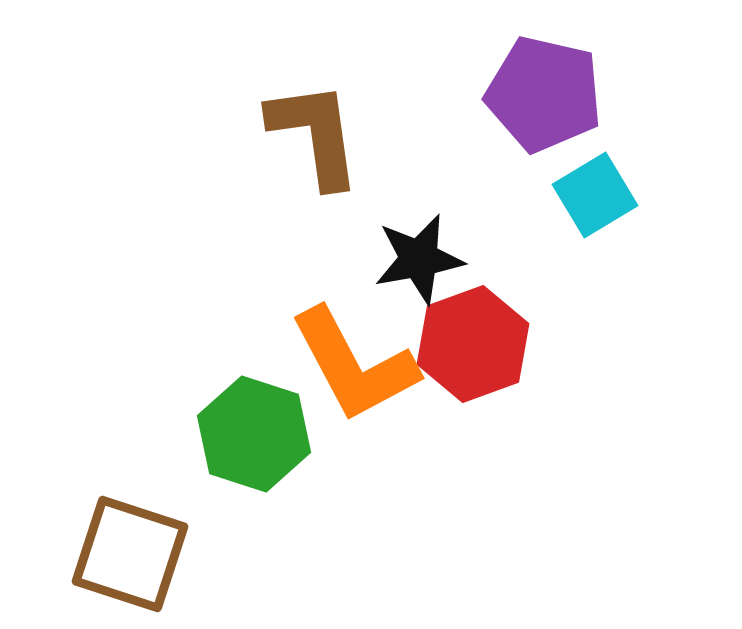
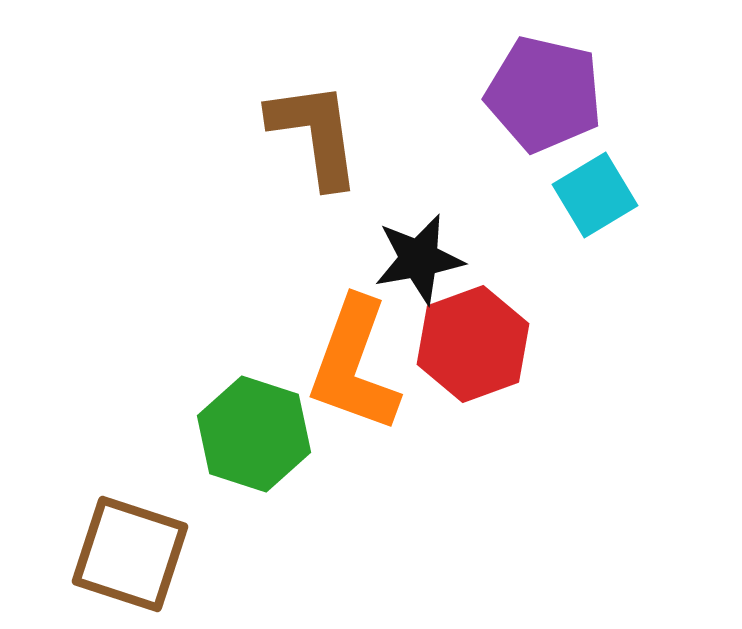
orange L-shape: rotated 48 degrees clockwise
